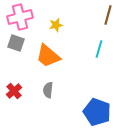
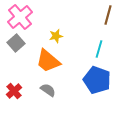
pink cross: rotated 25 degrees counterclockwise
yellow star: moved 11 px down
gray square: rotated 30 degrees clockwise
orange trapezoid: moved 5 px down
gray semicircle: rotated 119 degrees clockwise
blue pentagon: moved 32 px up
